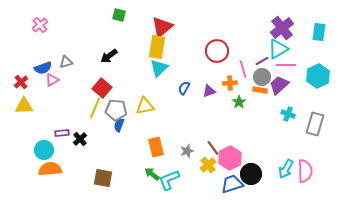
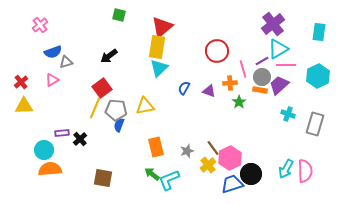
purple cross at (282, 28): moved 9 px left, 4 px up
blue semicircle at (43, 68): moved 10 px right, 16 px up
red square at (102, 88): rotated 12 degrees clockwise
purple triangle at (209, 91): rotated 40 degrees clockwise
